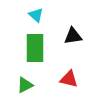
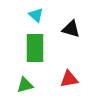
black triangle: moved 2 px left, 7 px up; rotated 24 degrees clockwise
red triangle: rotated 24 degrees counterclockwise
green triangle: rotated 12 degrees clockwise
